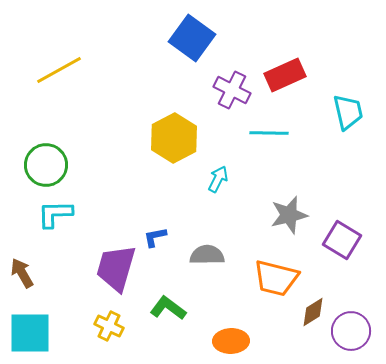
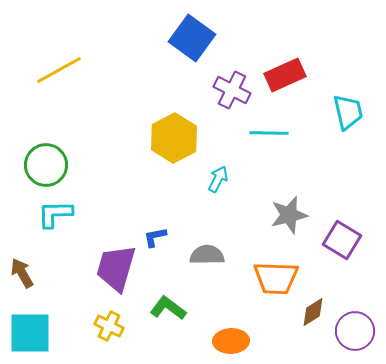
orange trapezoid: rotated 12 degrees counterclockwise
purple circle: moved 4 px right
